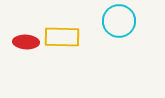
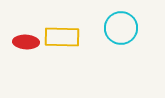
cyan circle: moved 2 px right, 7 px down
